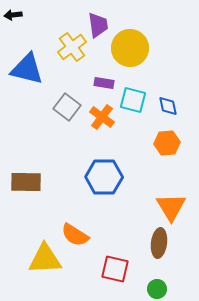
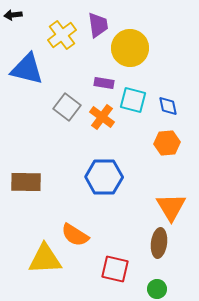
yellow cross: moved 10 px left, 12 px up
